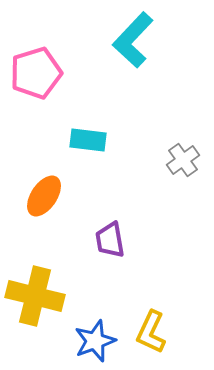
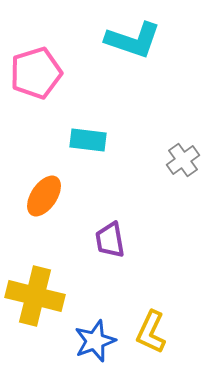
cyan L-shape: rotated 114 degrees counterclockwise
